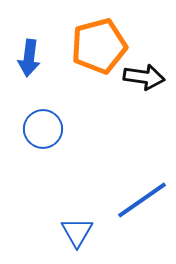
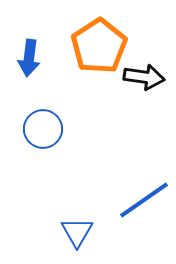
orange pentagon: rotated 18 degrees counterclockwise
blue line: moved 2 px right
